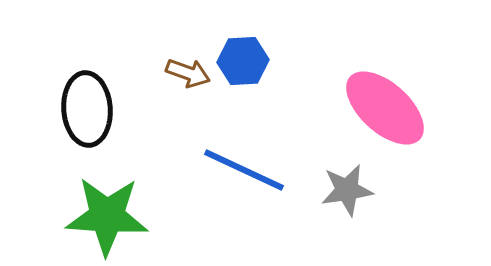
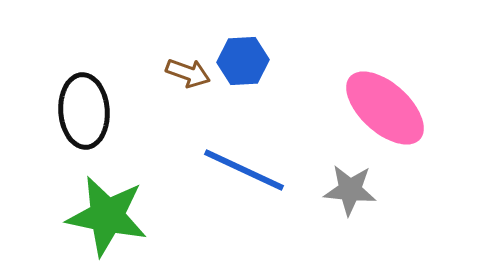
black ellipse: moved 3 px left, 2 px down
gray star: moved 3 px right; rotated 14 degrees clockwise
green star: rotated 8 degrees clockwise
